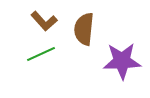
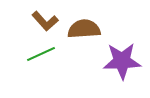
brown L-shape: moved 1 px right
brown semicircle: rotated 80 degrees clockwise
